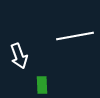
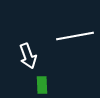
white arrow: moved 9 px right
